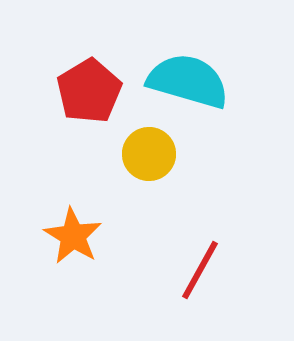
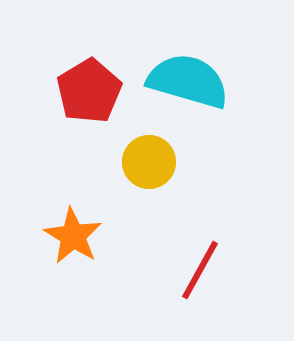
yellow circle: moved 8 px down
